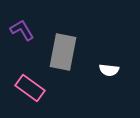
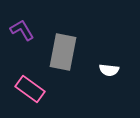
pink rectangle: moved 1 px down
